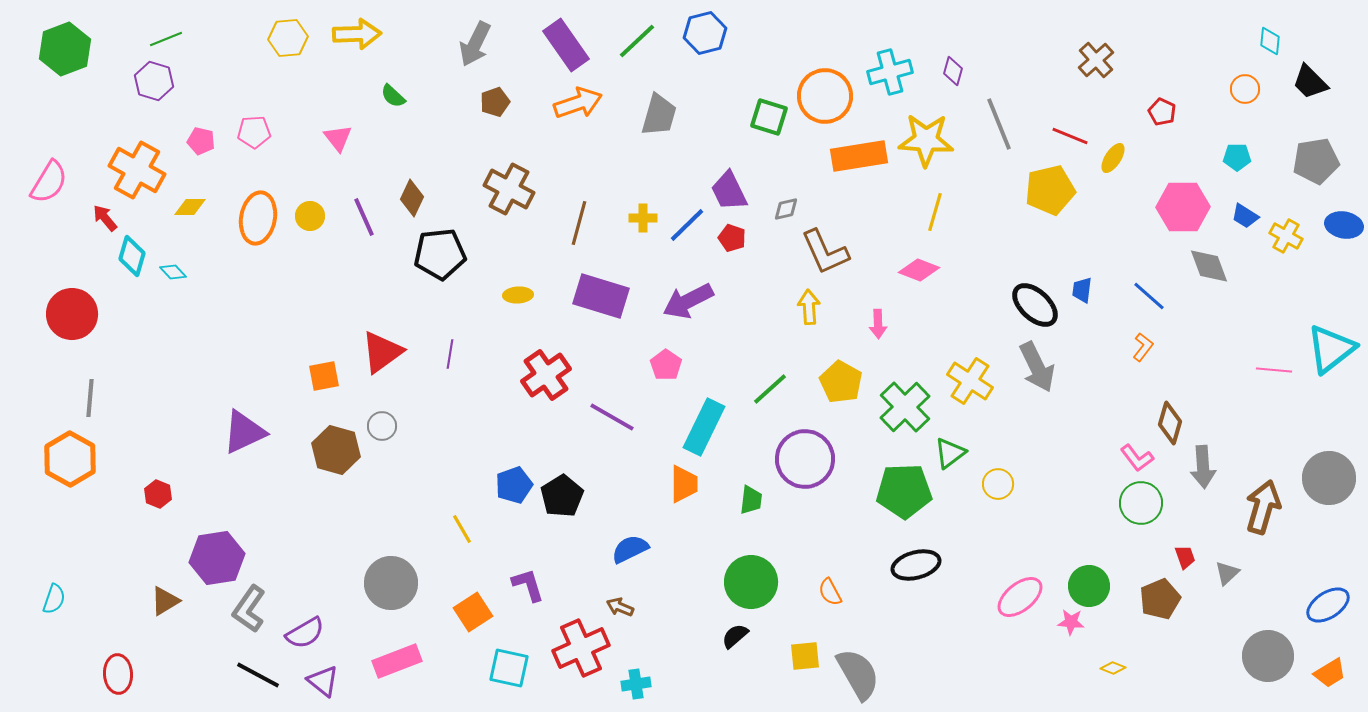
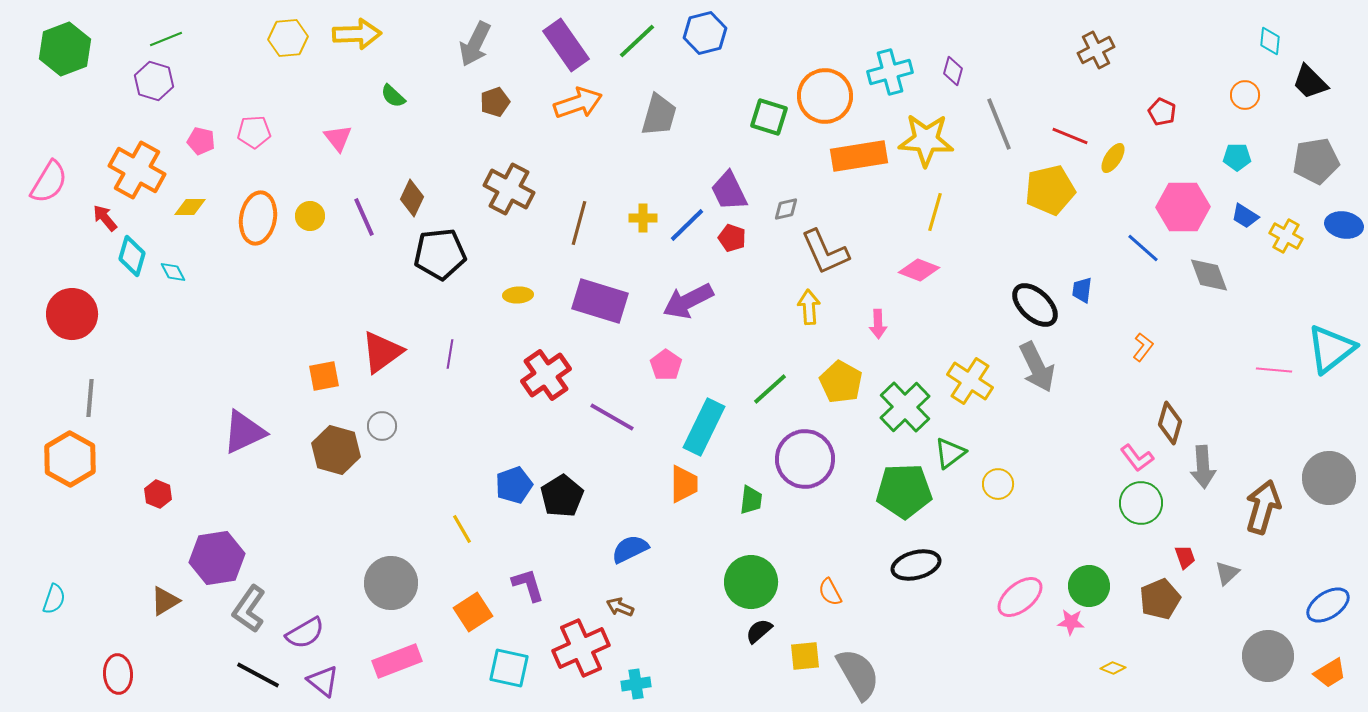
brown cross at (1096, 60): moved 10 px up; rotated 15 degrees clockwise
orange circle at (1245, 89): moved 6 px down
gray diamond at (1209, 266): moved 9 px down
cyan diamond at (173, 272): rotated 16 degrees clockwise
purple rectangle at (601, 296): moved 1 px left, 5 px down
blue line at (1149, 296): moved 6 px left, 48 px up
black semicircle at (735, 636): moved 24 px right, 5 px up
